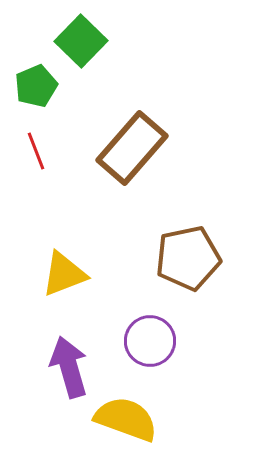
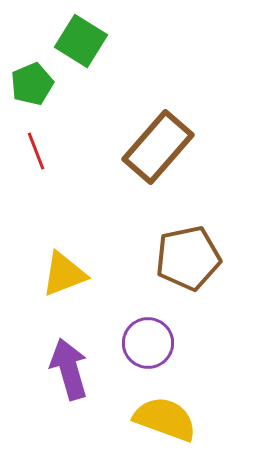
green square: rotated 12 degrees counterclockwise
green pentagon: moved 4 px left, 2 px up
brown rectangle: moved 26 px right, 1 px up
purple circle: moved 2 px left, 2 px down
purple arrow: moved 2 px down
yellow semicircle: moved 39 px right
